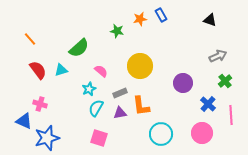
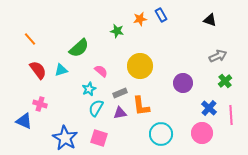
blue cross: moved 1 px right, 4 px down
blue star: moved 18 px right; rotated 25 degrees counterclockwise
